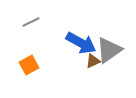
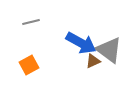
gray line: rotated 12 degrees clockwise
gray triangle: rotated 48 degrees counterclockwise
